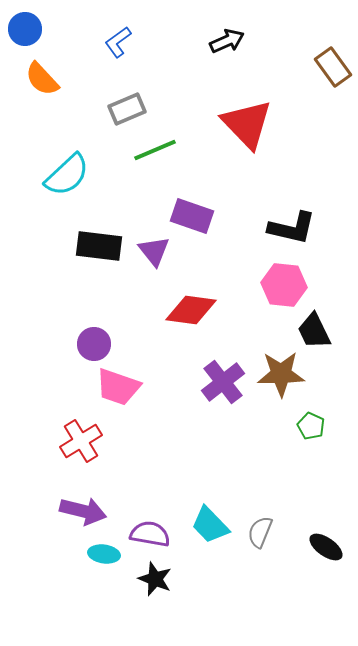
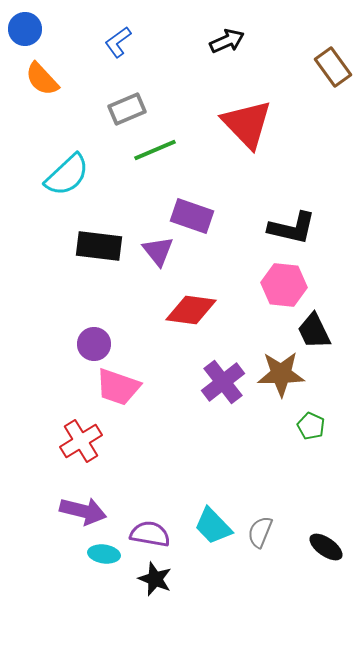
purple triangle: moved 4 px right
cyan trapezoid: moved 3 px right, 1 px down
